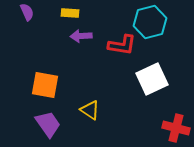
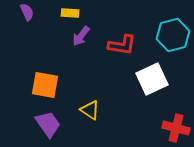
cyan hexagon: moved 23 px right, 13 px down
purple arrow: rotated 50 degrees counterclockwise
